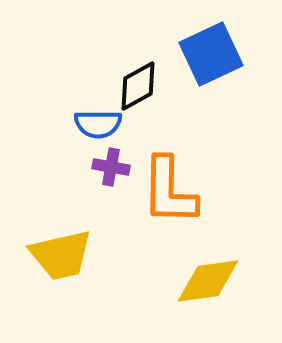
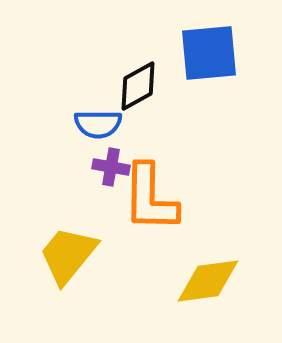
blue square: moved 2 px left, 1 px up; rotated 20 degrees clockwise
orange L-shape: moved 19 px left, 7 px down
yellow trapezoid: moved 7 px right; rotated 142 degrees clockwise
